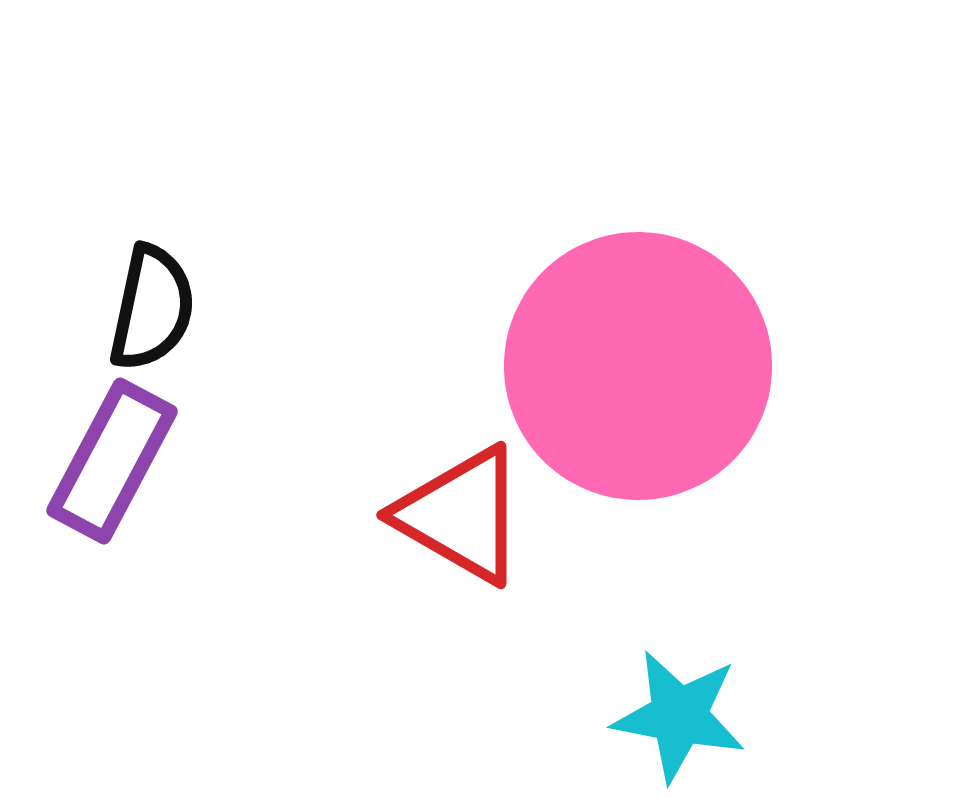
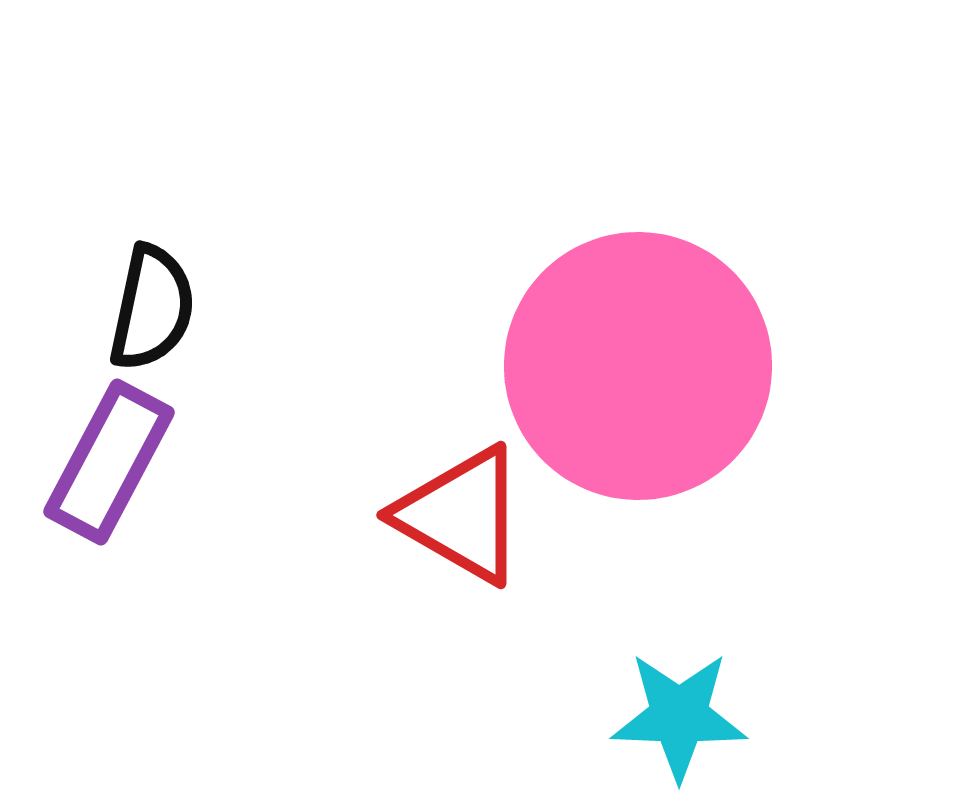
purple rectangle: moved 3 px left, 1 px down
cyan star: rotated 9 degrees counterclockwise
